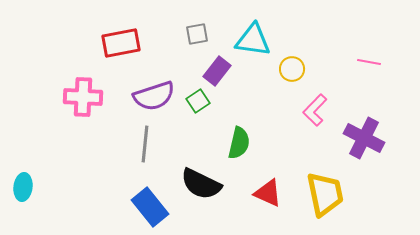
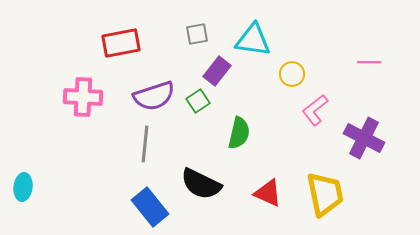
pink line: rotated 10 degrees counterclockwise
yellow circle: moved 5 px down
pink L-shape: rotated 8 degrees clockwise
green semicircle: moved 10 px up
